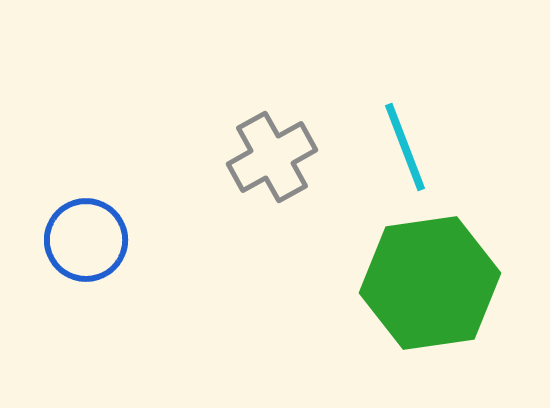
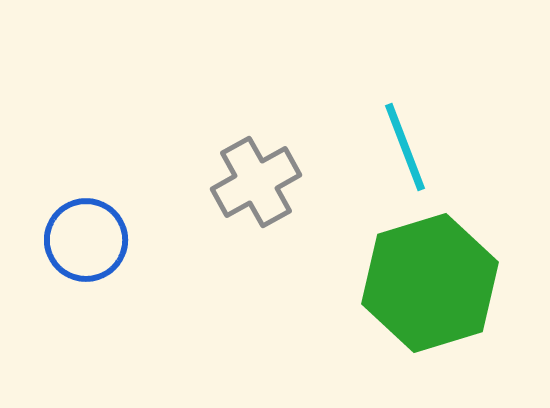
gray cross: moved 16 px left, 25 px down
green hexagon: rotated 9 degrees counterclockwise
